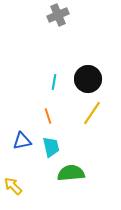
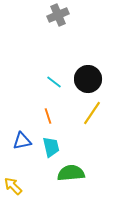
cyan line: rotated 63 degrees counterclockwise
